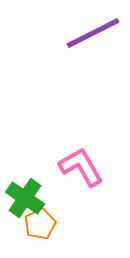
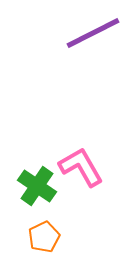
green cross: moved 12 px right, 12 px up
orange pentagon: moved 4 px right, 13 px down
